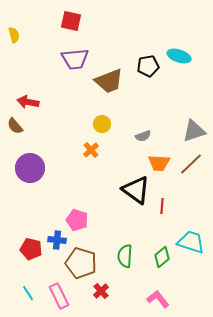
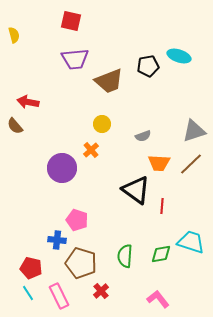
purple circle: moved 32 px right
red pentagon: moved 19 px down
green diamond: moved 1 px left, 3 px up; rotated 30 degrees clockwise
